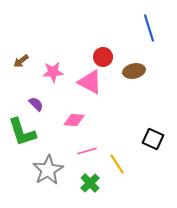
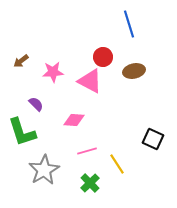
blue line: moved 20 px left, 4 px up
pink triangle: moved 1 px up
gray star: moved 4 px left
